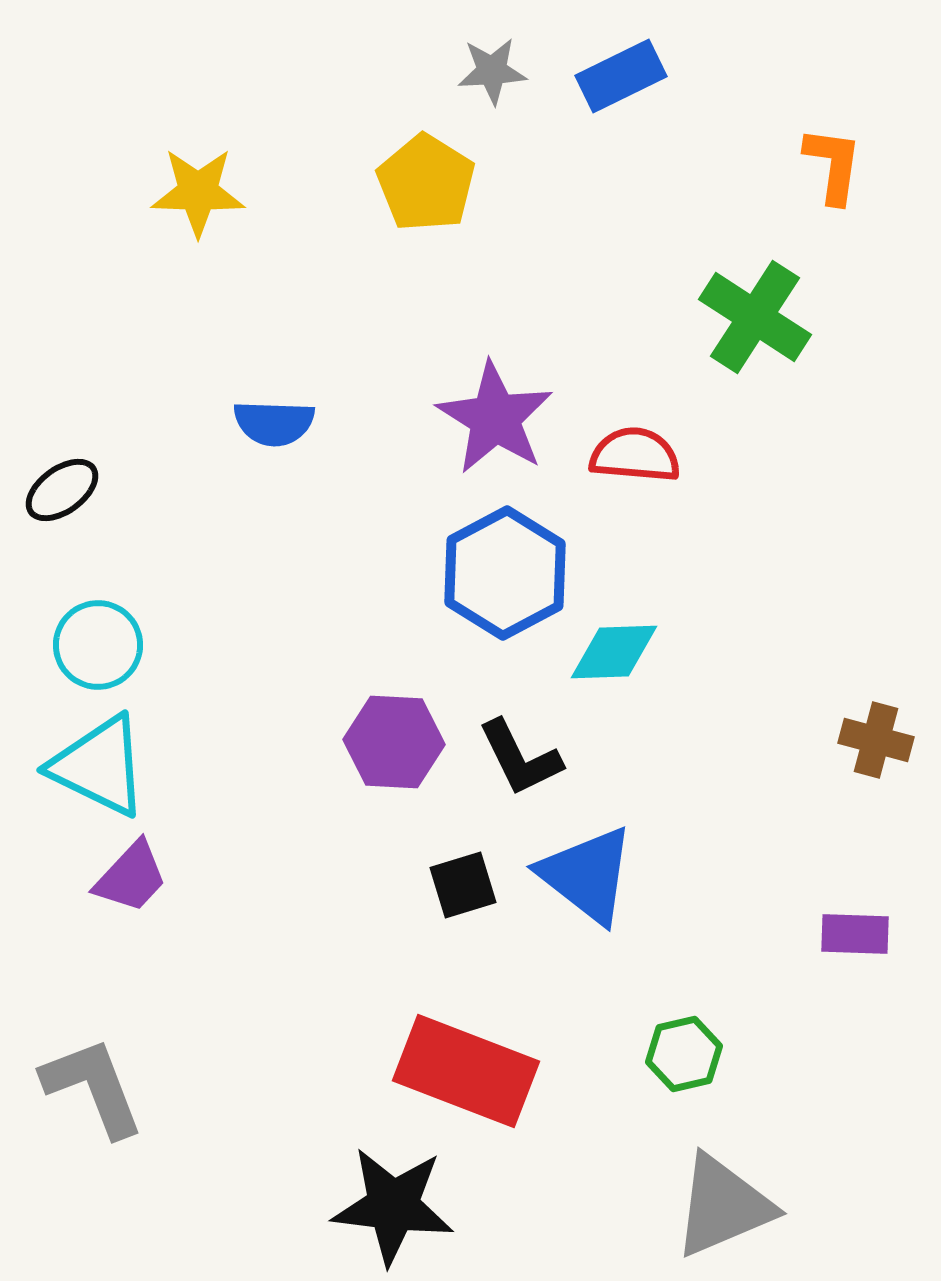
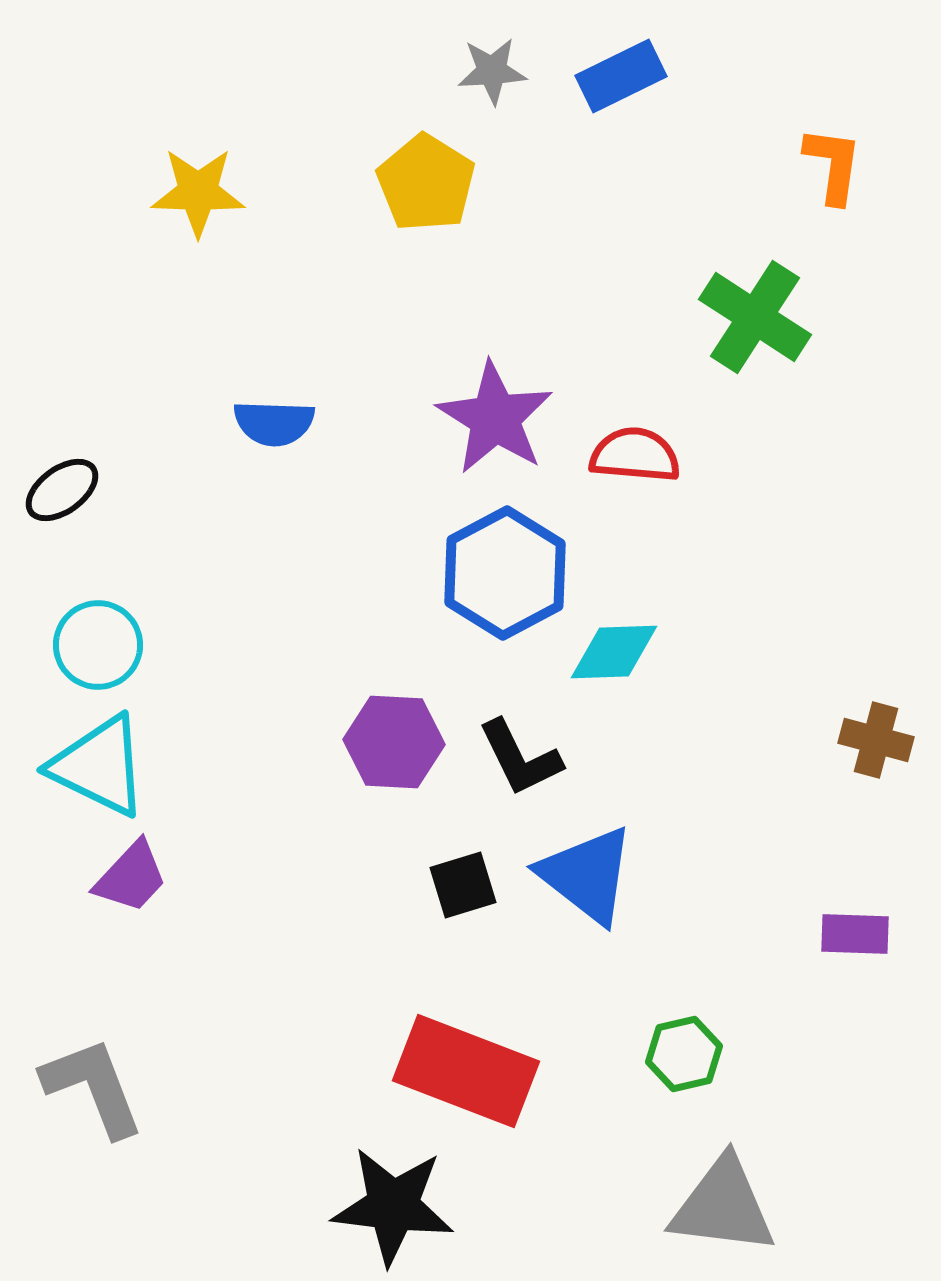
gray triangle: rotated 30 degrees clockwise
